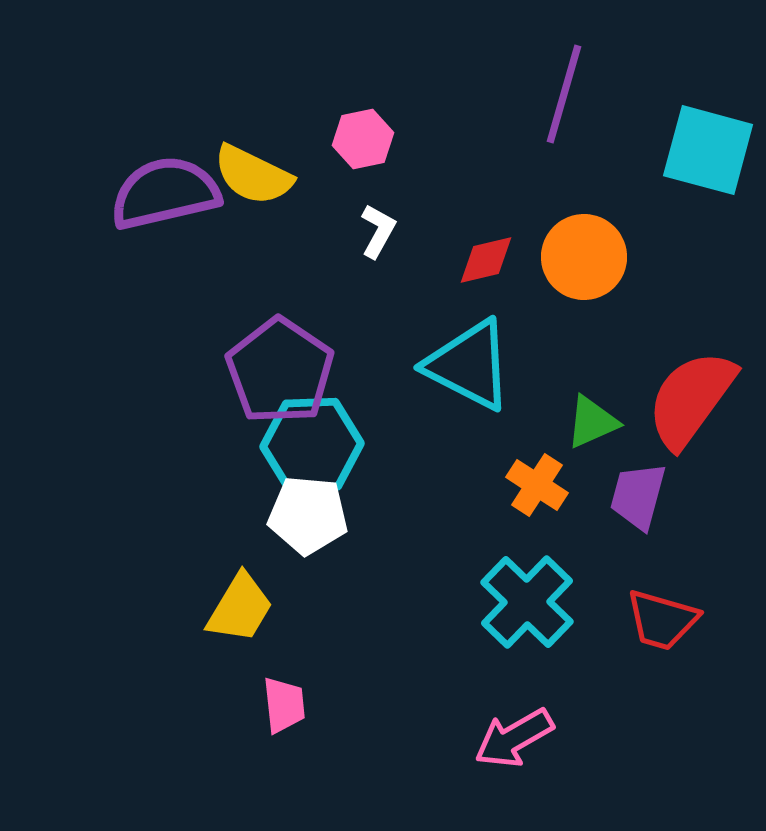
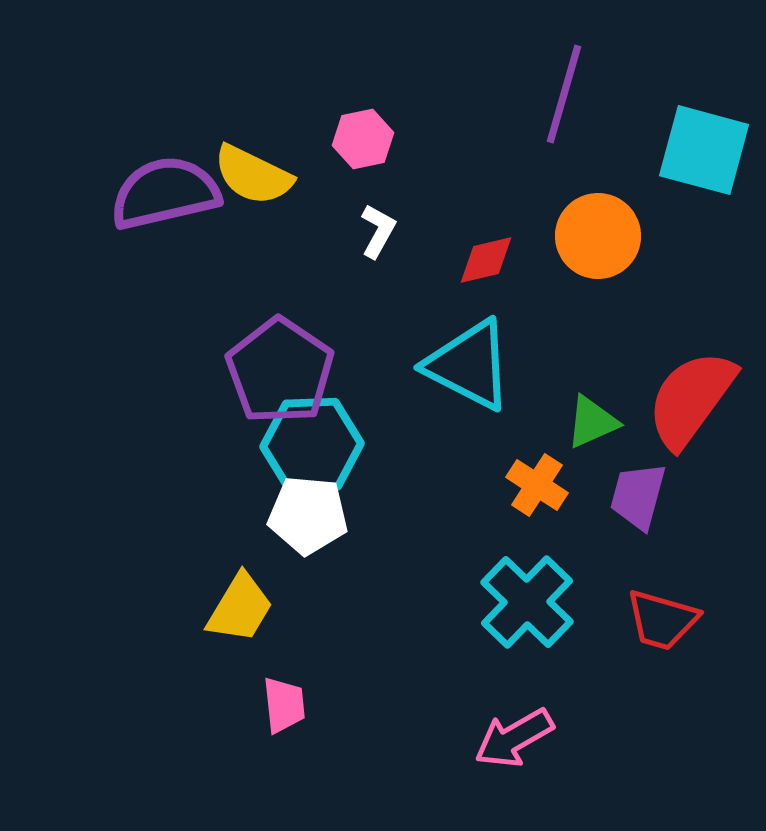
cyan square: moved 4 px left
orange circle: moved 14 px right, 21 px up
